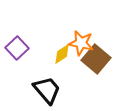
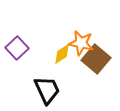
black trapezoid: rotated 16 degrees clockwise
